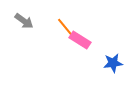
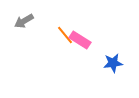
gray arrow: rotated 114 degrees clockwise
orange line: moved 8 px down
